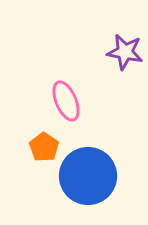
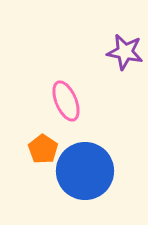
orange pentagon: moved 1 px left, 2 px down
blue circle: moved 3 px left, 5 px up
